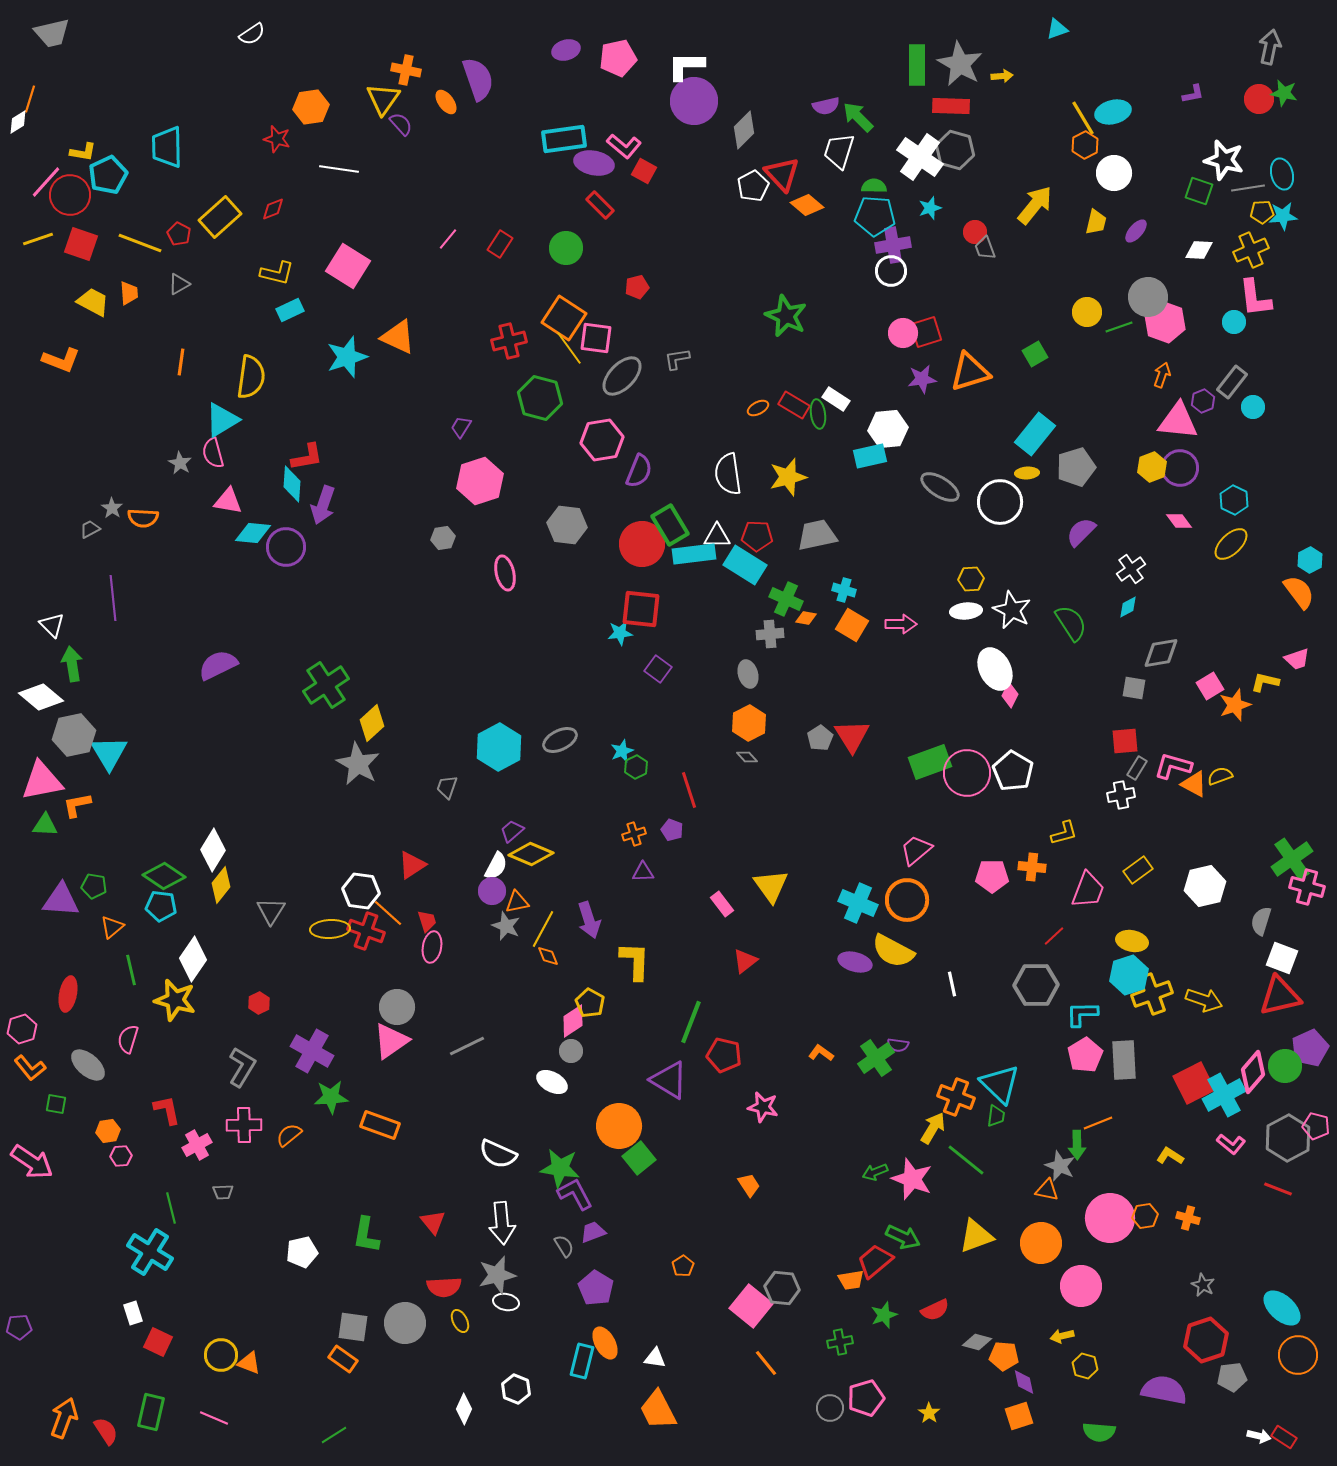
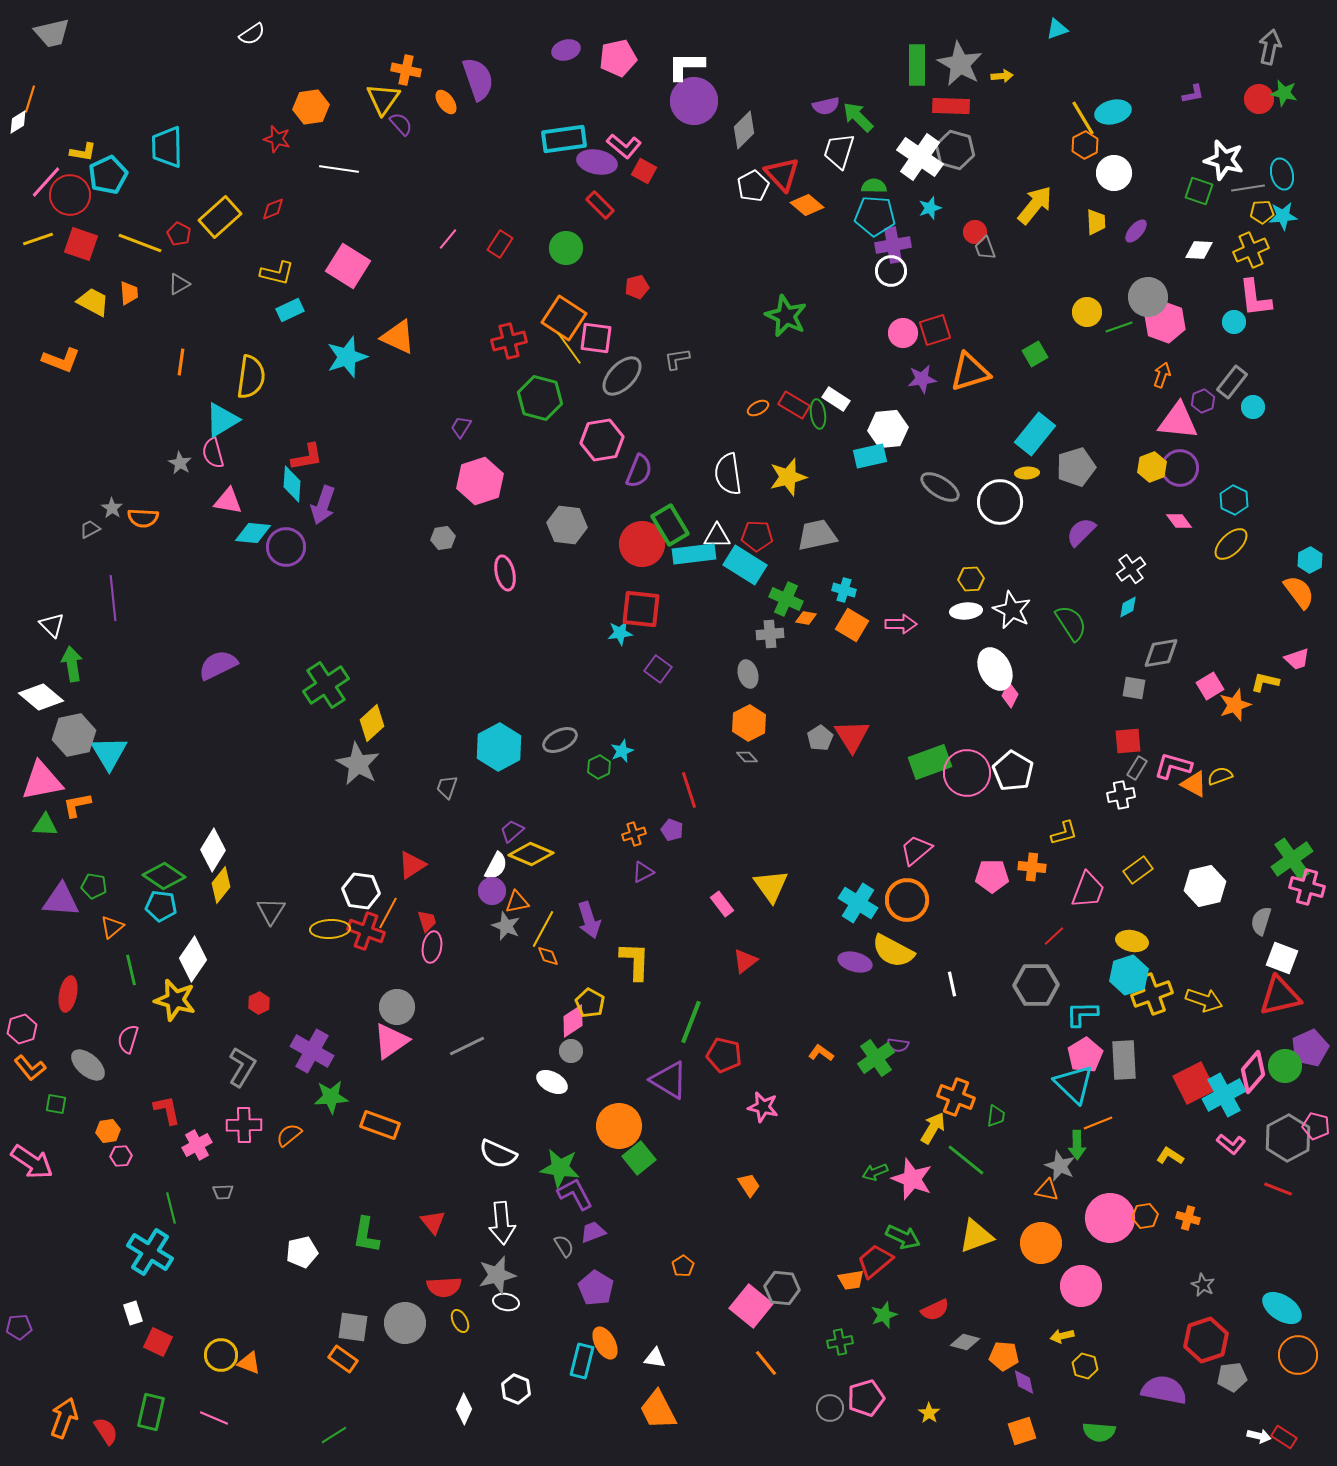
purple ellipse at (594, 163): moved 3 px right, 1 px up
yellow trapezoid at (1096, 222): rotated 16 degrees counterclockwise
red square at (926, 332): moved 9 px right, 2 px up
red square at (1125, 741): moved 3 px right
green hexagon at (636, 767): moved 37 px left
purple triangle at (643, 872): rotated 25 degrees counterclockwise
cyan cross at (858, 903): rotated 9 degrees clockwise
orange line at (388, 913): rotated 76 degrees clockwise
cyan triangle at (1000, 1084): moved 74 px right
cyan ellipse at (1282, 1308): rotated 9 degrees counterclockwise
gray diamond at (977, 1342): moved 12 px left
orange square at (1019, 1416): moved 3 px right, 15 px down
